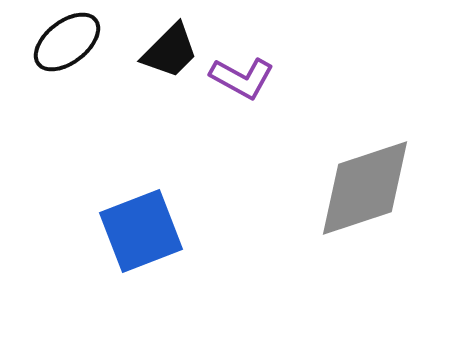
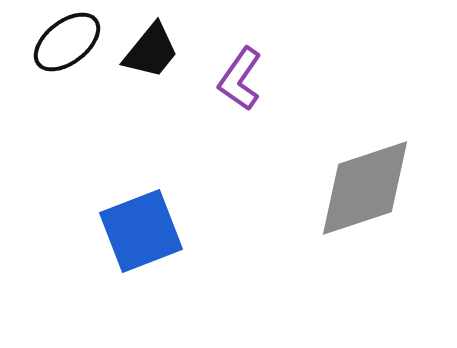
black trapezoid: moved 19 px left; rotated 6 degrees counterclockwise
purple L-shape: moved 2 px left, 1 px down; rotated 96 degrees clockwise
